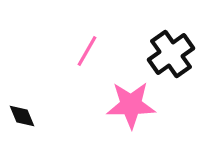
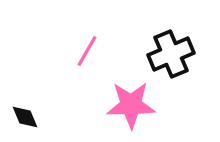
black cross: rotated 12 degrees clockwise
black diamond: moved 3 px right, 1 px down
